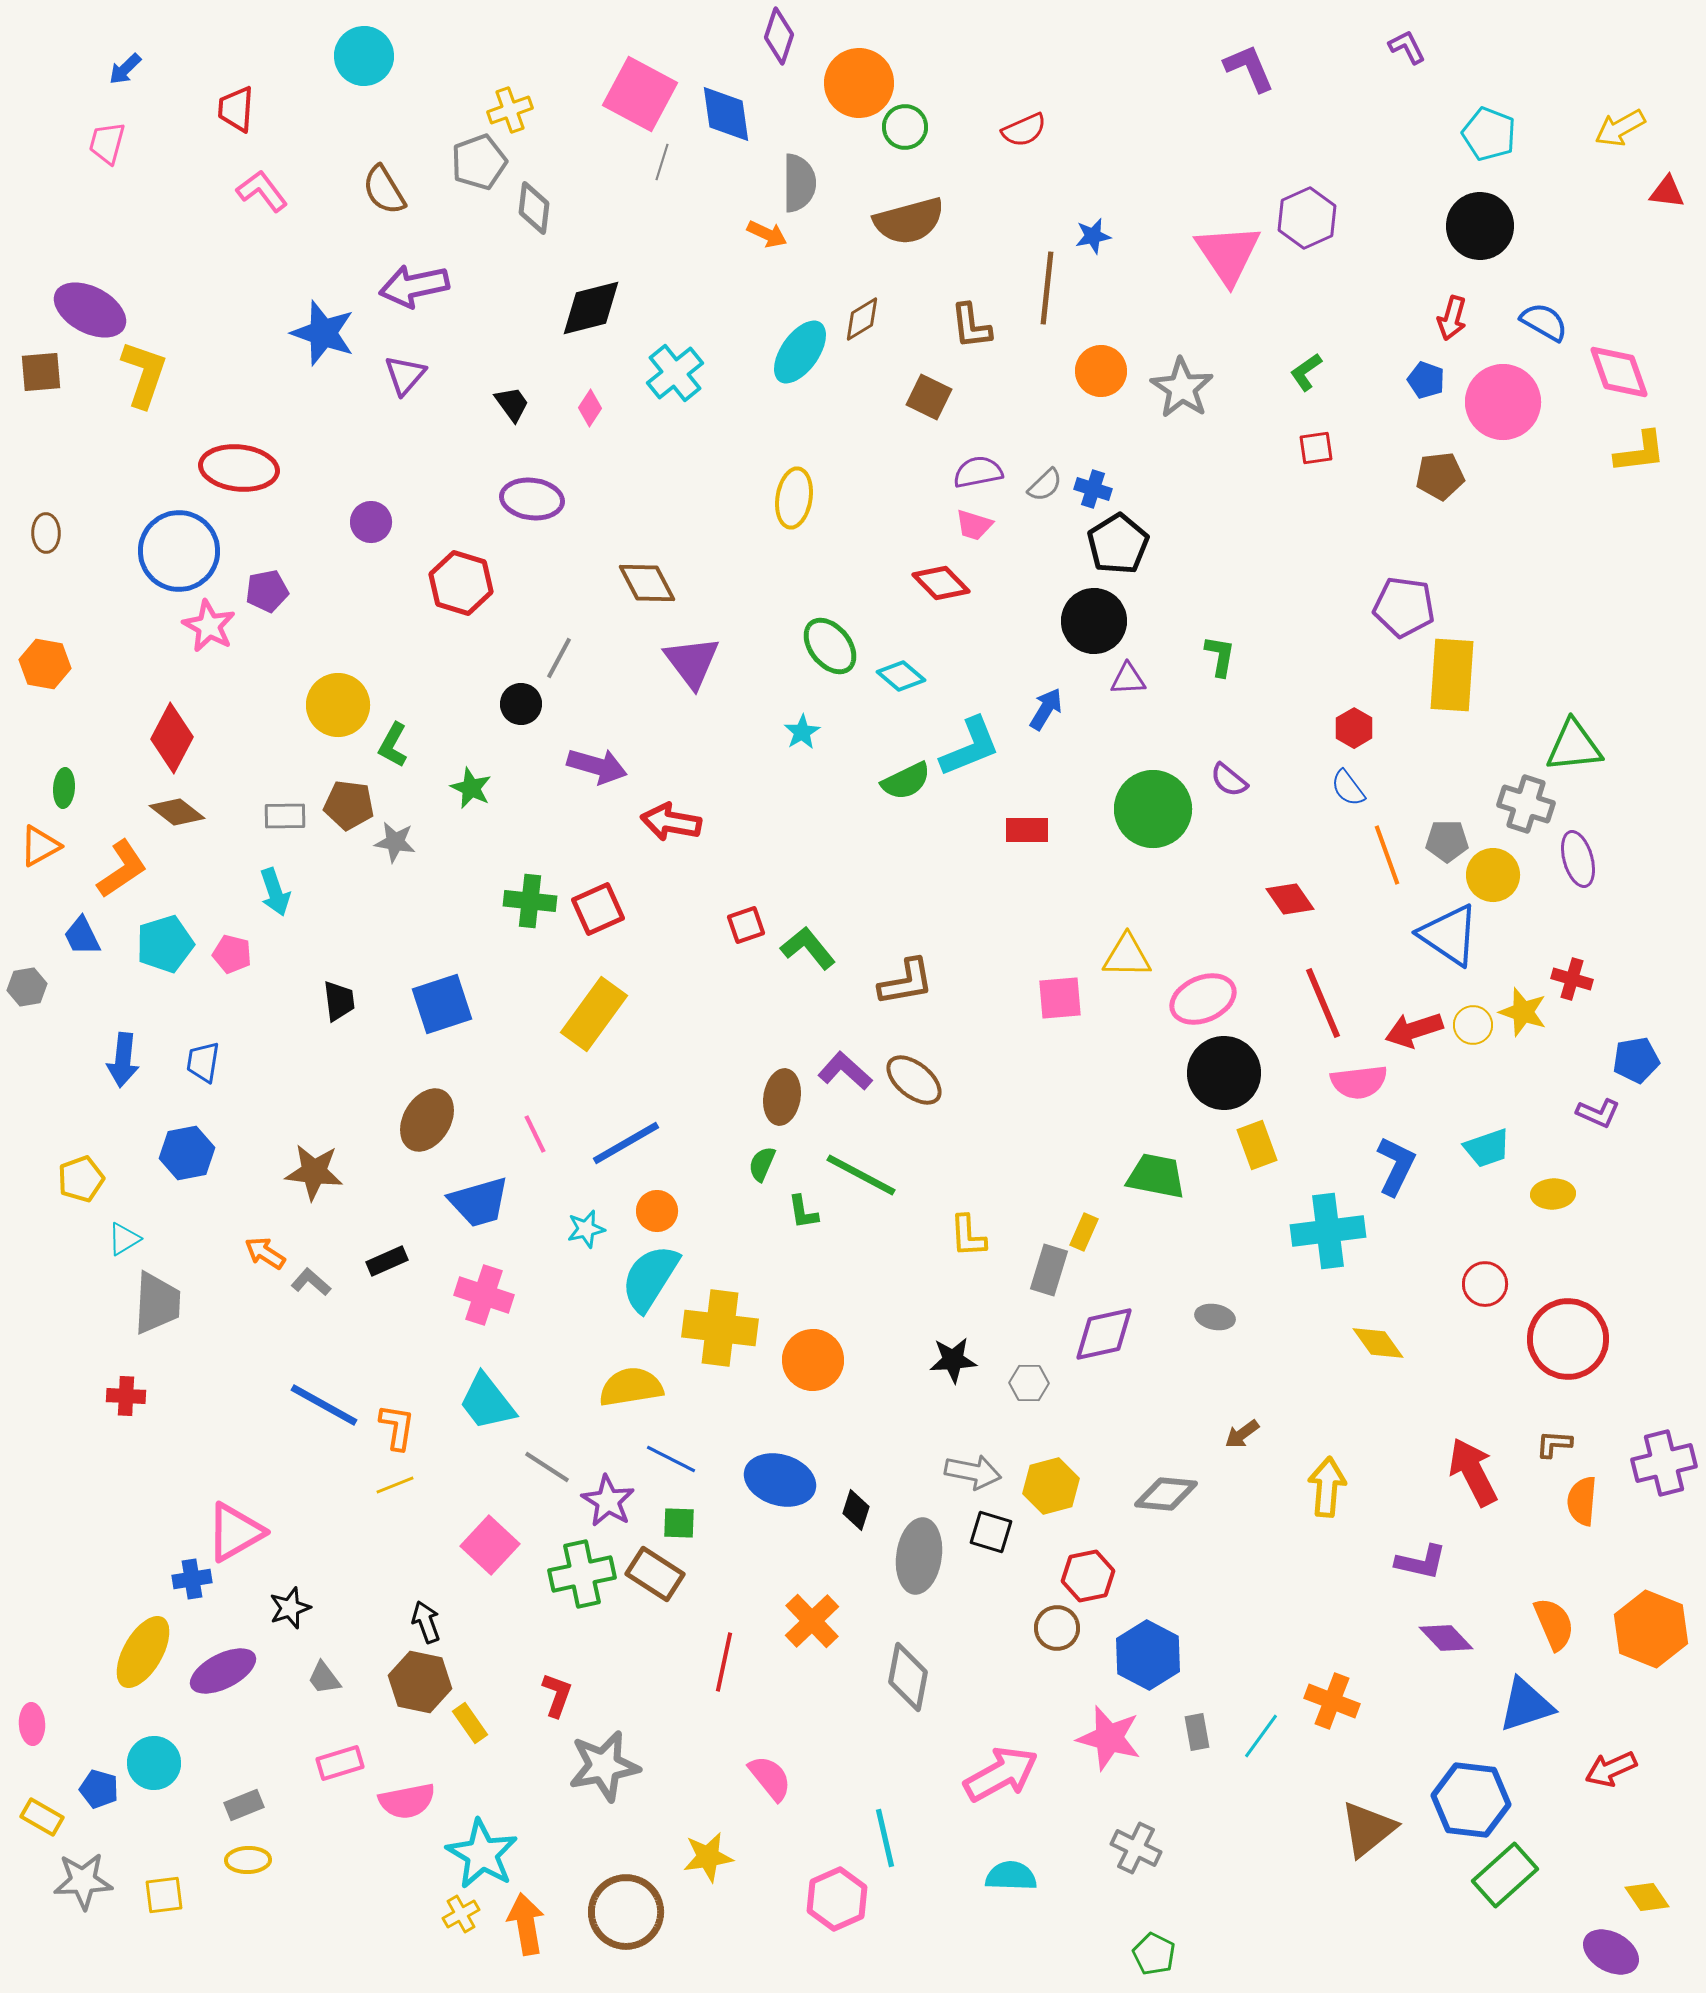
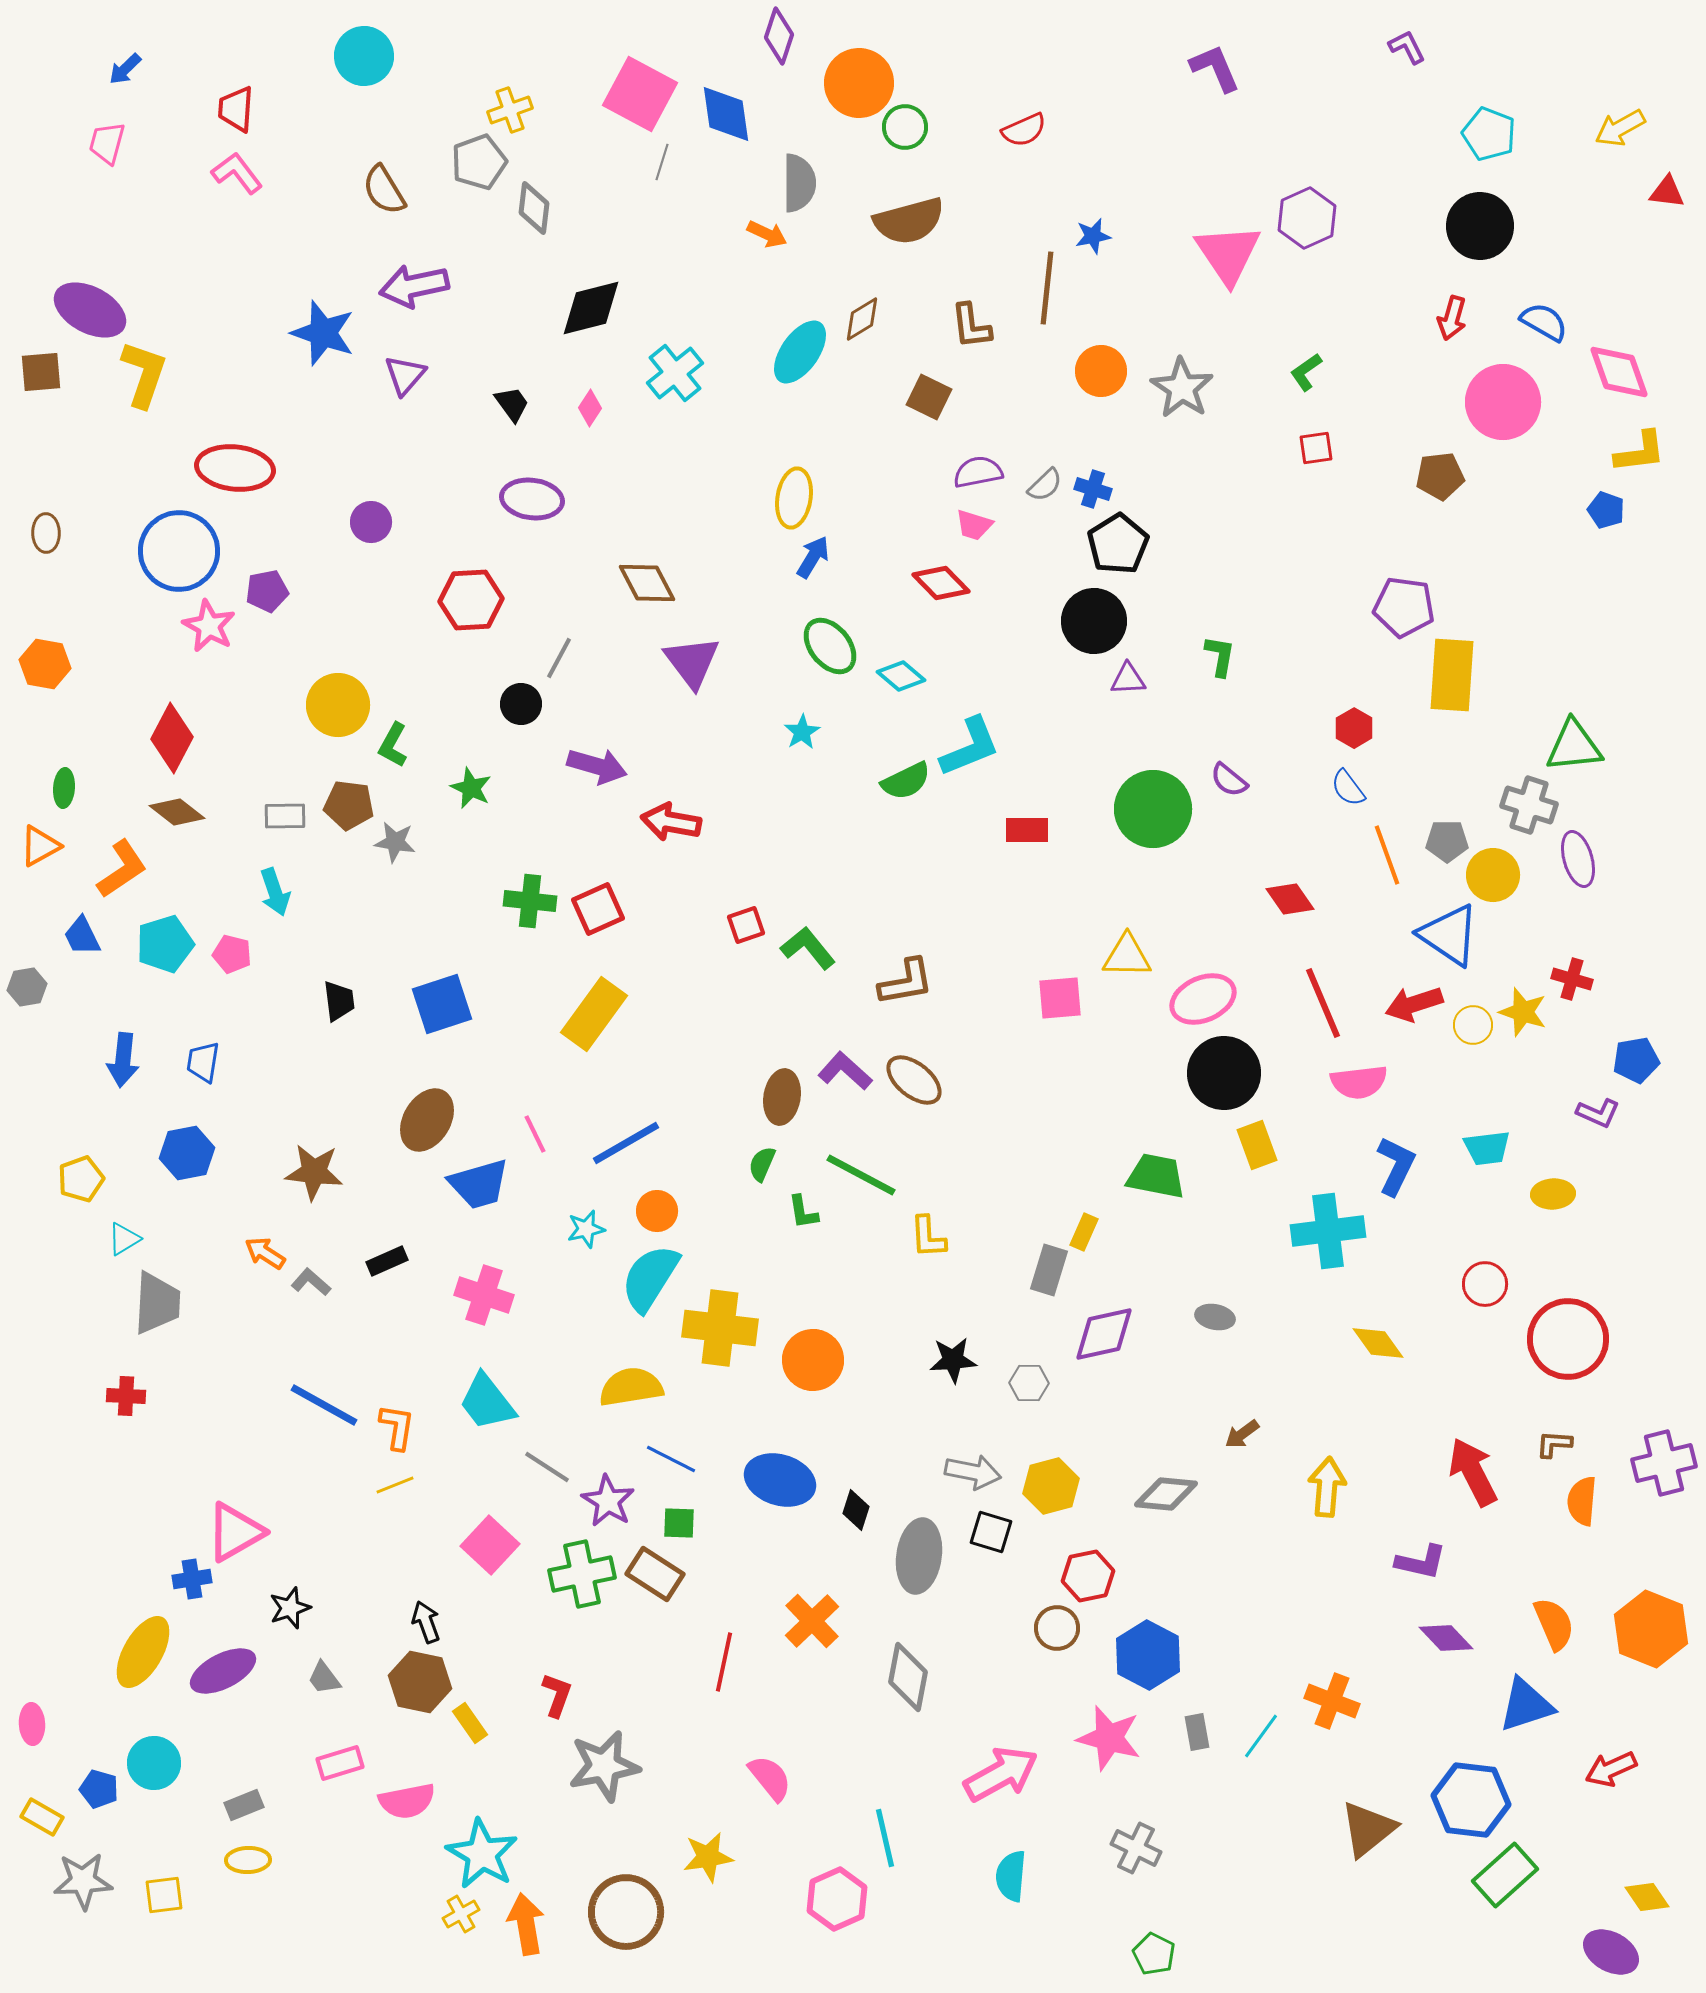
purple L-shape at (1249, 68): moved 34 px left
pink L-shape at (262, 191): moved 25 px left, 18 px up
blue pentagon at (1426, 380): moved 180 px right, 130 px down
red ellipse at (239, 468): moved 4 px left
red hexagon at (461, 583): moved 10 px right, 17 px down; rotated 20 degrees counterclockwise
blue arrow at (1046, 709): moved 233 px left, 152 px up
gray cross at (1526, 804): moved 3 px right, 1 px down
red arrow at (1414, 1030): moved 26 px up
cyan trapezoid at (1487, 1148): rotated 12 degrees clockwise
blue trapezoid at (479, 1202): moved 18 px up
yellow L-shape at (968, 1236): moved 40 px left, 1 px down
cyan semicircle at (1011, 1876): rotated 87 degrees counterclockwise
